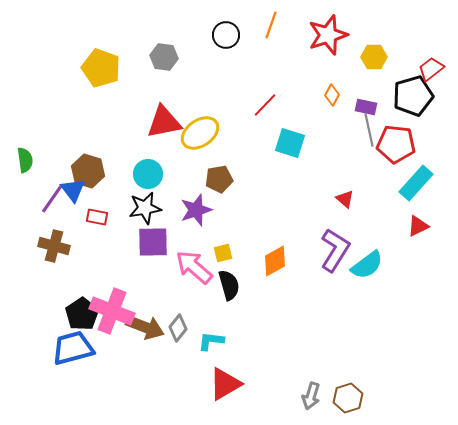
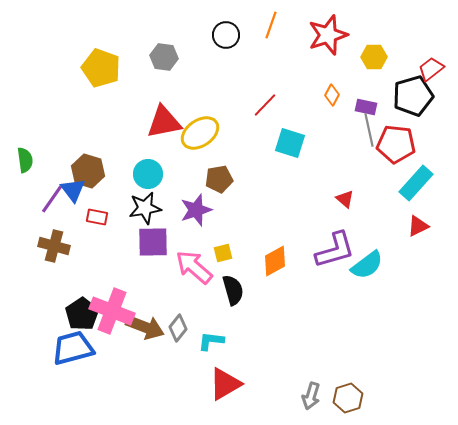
purple L-shape at (335, 250): rotated 42 degrees clockwise
black semicircle at (229, 285): moved 4 px right, 5 px down
